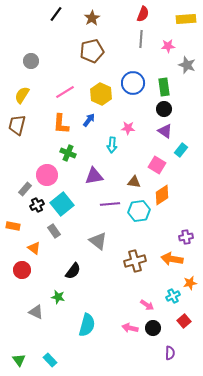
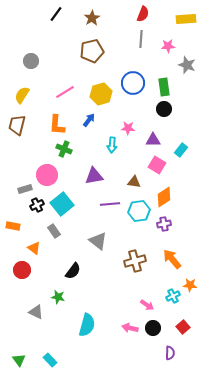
yellow hexagon at (101, 94): rotated 20 degrees clockwise
orange L-shape at (61, 124): moved 4 px left, 1 px down
purple triangle at (165, 131): moved 12 px left, 9 px down; rotated 35 degrees counterclockwise
green cross at (68, 153): moved 4 px left, 4 px up
gray rectangle at (25, 189): rotated 32 degrees clockwise
orange diamond at (162, 195): moved 2 px right, 2 px down
purple cross at (186, 237): moved 22 px left, 13 px up
orange arrow at (172, 259): rotated 40 degrees clockwise
orange star at (190, 283): moved 2 px down; rotated 16 degrees clockwise
red square at (184, 321): moved 1 px left, 6 px down
